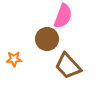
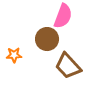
orange star: moved 4 px up
